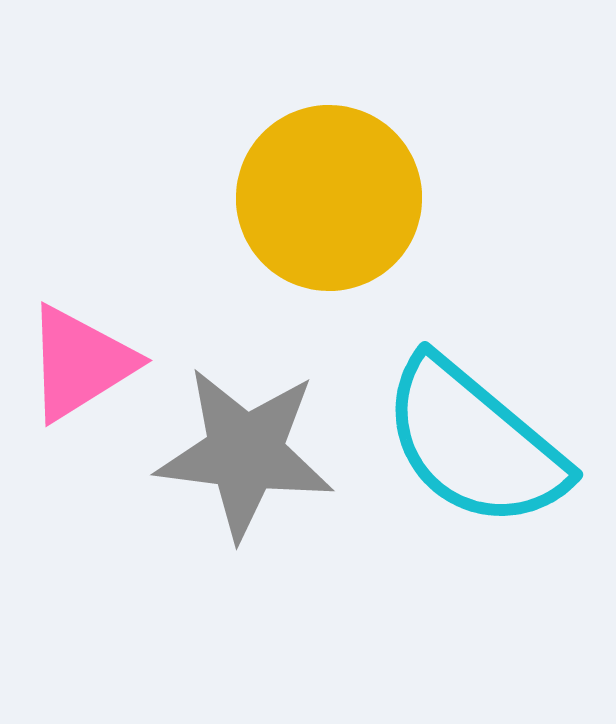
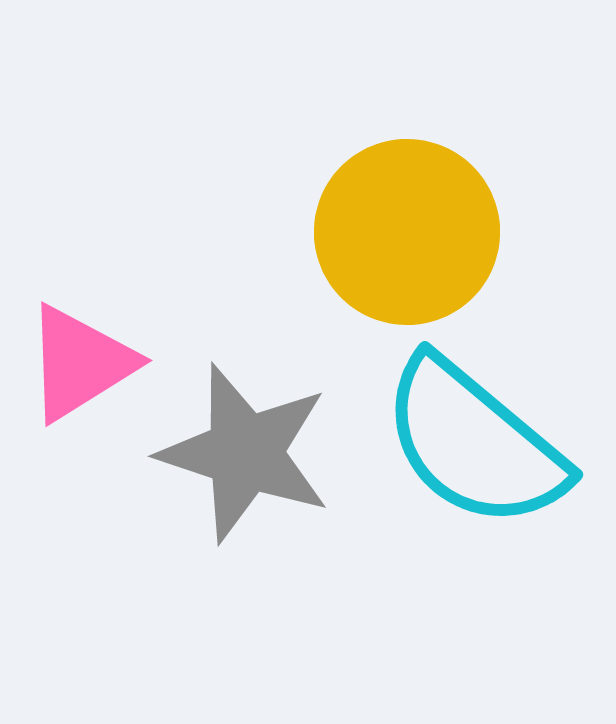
yellow circle: moved 78 px right, 34 px down
gray star: rotated 11 degrees clockwise
